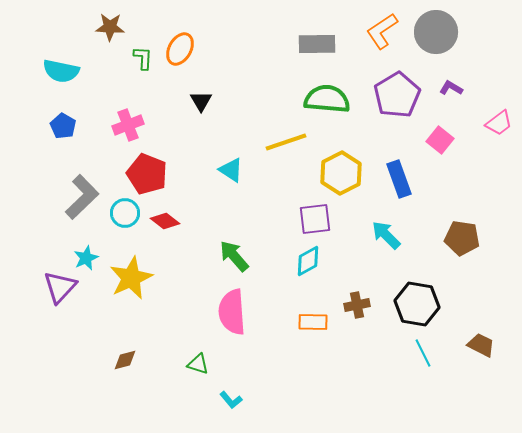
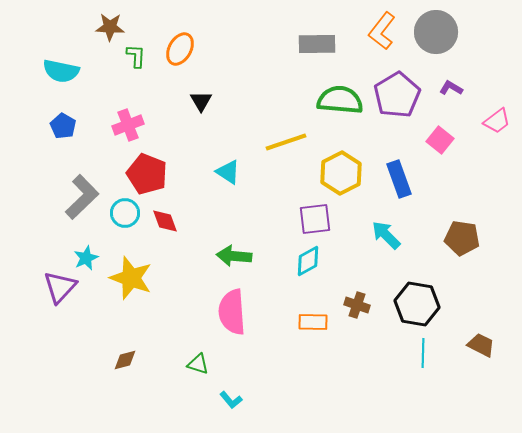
orange L-shape: rotated 18 degrees counterclockwise
green L-shape: moved 7 px left, 2 px up
green semicircle: moved 13 px right, 1 px down
pink trapezoid: moved 2 px left, 2 px up
cyan triangle: moved 3 px left, 2 px down
red diamond: rotated 32 degrees clockwise
green arrow: rotated 44 degrees counterclockwise
yellow star: rotated 27 degrees counterclockwise
brown cross: rotated 30 degrees clockwise
cyan line: rotated 28 degrees clockwise
